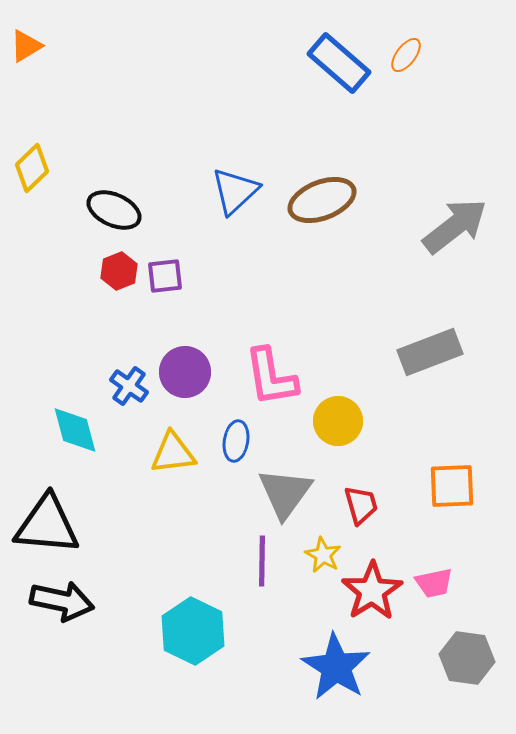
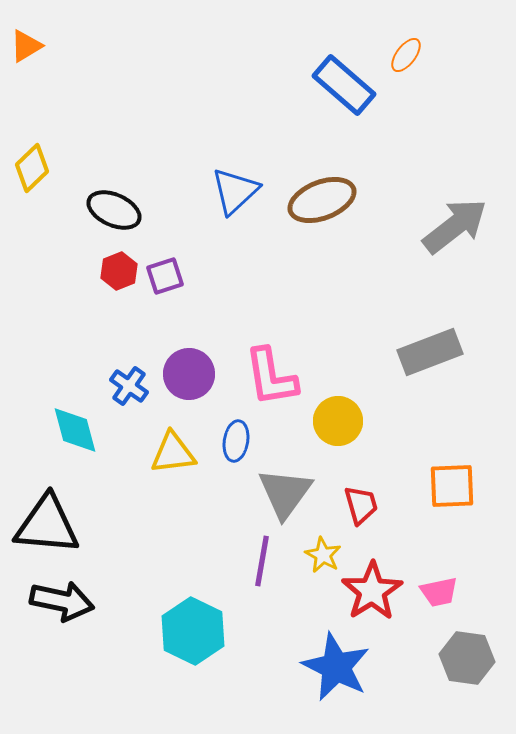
blue rectangle: moved 5 px right, 22 px down
purple square: rotated 12 degrees counterclockwise
purple circle: moved 4 px right, 2 px down
purple line: rotated 9 degrees clockwise
pink trapezoid: moved 5 px right, 9 px down
blue star: rotated 6 degrees counterclockwise
